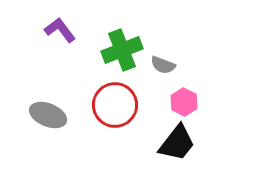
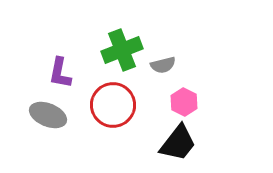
purple L-shape: moved 43 px down; rotated 132 degrees counterclockwise
gray semicircle: rotated 35 degrees counterclockwise
red circle: moved 2 px left
black trapezoid: moved 1 px right
